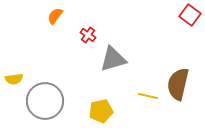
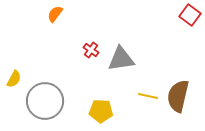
orange semicircle: moved 2 px up
red cross: moved 3 px right, 15 px down
gray triangle: moved 8 px right; rotated 8 degrees clockwise
yellow semicircle: rotated 54 degrees counterclockwise
brown semicircle: moved 12 px down
yellow pentagon: rotated 15 degrees clockwise
